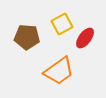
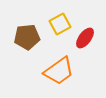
yellow square: moved 2 px left
brown pentagon: rotated 10 degrees counterclockwise
